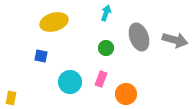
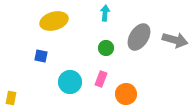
cyan arrow: moved 1 px left; rotated 14 degrees counterclockwise
yellow ellipse: moved 1 px up
gray ellipse: rotated 52 degrees clockwise
